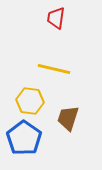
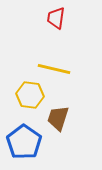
yellow hexagon: moved 6 px up
brown trapezoid: moved 10 px left
blue pentagon: moved 4 px down
